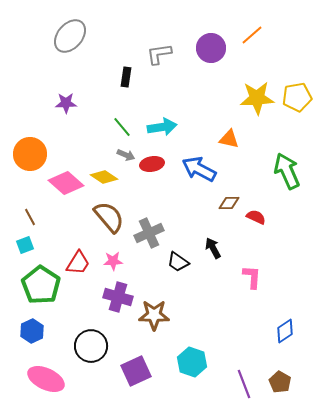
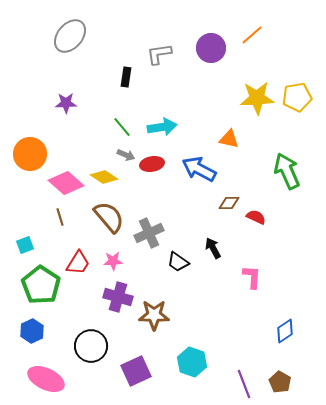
brown line: moved 30 px right; rotated 12 degrees clockwise
